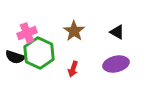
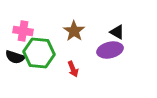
pink cross: moved 4 px left, 2 px up; rotated 30 degrees clockwise
green hexagon: rotated 20 degrees counterclockwise
purple ellipse: moved 6 px left, 14 px up
red arrow: rotated 42 degrees counterclockwise
